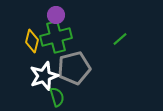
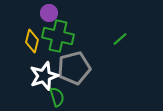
purple circle: moved 7 px left, 2 px up
green cross: moved 2 px right, 1 px up; rotated 28 degrees clockwise
